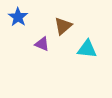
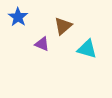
cyan triangle: rotated 10 degrees clockwise
